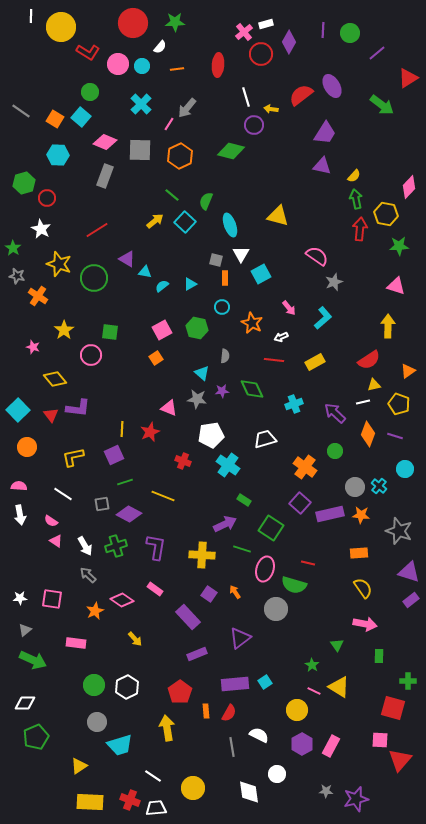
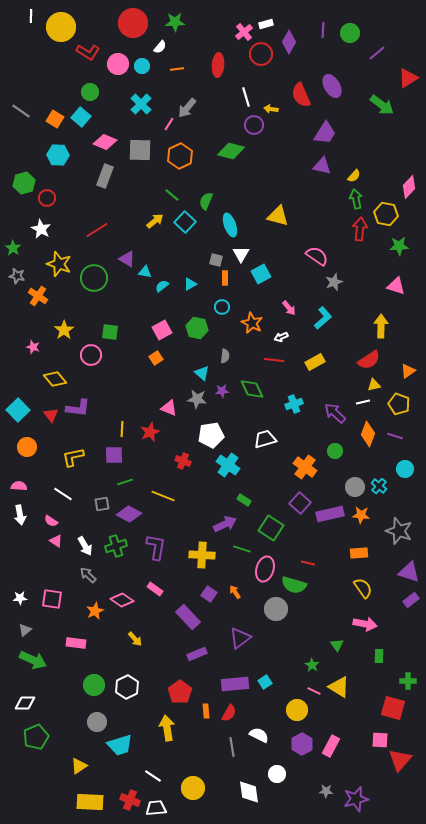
red semicircle at (301, 95): rotated 75 degrees counterclockwise
yellow arrow at (388, 326): moved 7 px left
purple square at (114, 455): rotated 24 degrees clockwise
